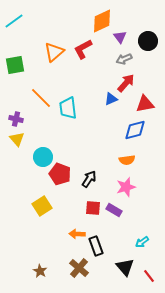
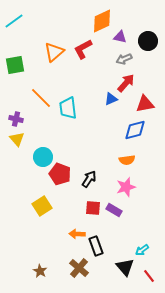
purple triangle: rotated 40 degrees counterclockwise
cyan arrow: moved 8 px down
